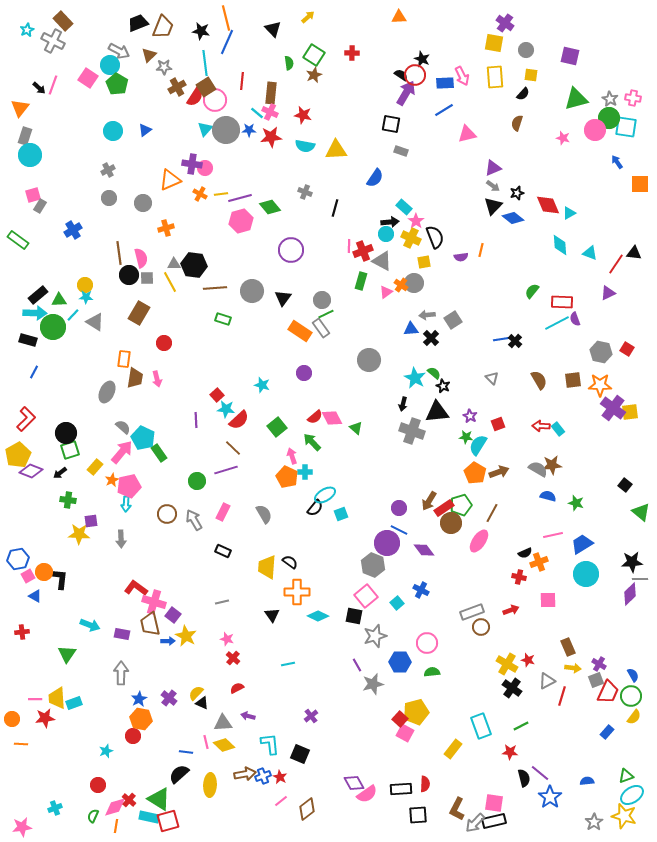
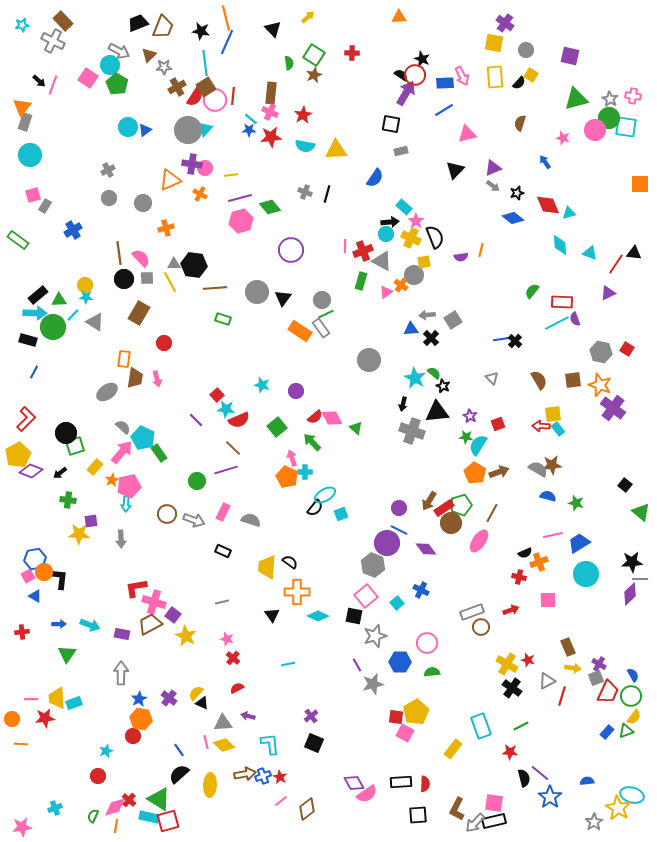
cyan star at (27, 30): moved 5 px left, 5 px up; rotated 16 degrees clockwise
yellow square at (531, 75): rotated 24 degrees clockwise
red line at (242, 81): moved 9 px left, 15 px down
black arrow at (39, 88): moved 7 px up
black semicircle at (523, 94): moved 4 px left, 11 px up
pink cross at (633, 98): moved 2 px up
orange triangle at (20, 108): moved 2 px right, 1 px up
cyan line at (257, 113): moved 6 px left, 6 px down
red star at (303, 115): rotated 30 degrees clockwise
brown semicircle at (517, 123): moved 3 px right
gray circle at (226, 130): moved 38 px left
cyan circle at (113, 131): moved 15 px right, 4 px up
gray rectangle at (25, 136): moved 14 px up
gray rectangle at (401, 151): rotated 32 degrees counterclockwise
blue arrow at (617, 162): moved 72 px left
yellow line at (221, 194): moved 10 px right, 19 px up
gray rectangle at (40, 206): moved 5 px right
black triangle at (493, 206): moved 38 px left, 36 px up
black line at (335, 208): moved 8 px left, 14 px up
cyan triangle at (569, 213): rotated 16 degrees clockwise
pink line at (349, 246): moved 4 px left
pink semicircle at (141, 258): rotated 30 degrees counterclockwise
black circle at (129, 275): moved 5 px left, 4 px down
gray circle at (414, 283): moved 8 px up
gray circle at (252, 291): moved 5 px right, 1 px down
purple circle at (304, 373): moved 8 px left, 18 px down
orange star at (600, 385): rotated 20 degrees clockwise
gray ellipse at (107, 392): rotated 30 degrees clockwise
yellow square at (630, 412): moved 77 px left, 2 px down
purple line at (196, 420): rotated 42 degrees counterclockwise
red semicircle at (239, 420): rotated 20 degrees clockwise
green square at (70, 450): moved 5 px right, 4 px up
pink arrow at (292, 456): moved 2 px down
gray semicircle at (264, 514): moved 13 px left, 6 px down; rotated 42 degrees counterclockwise
gray arrow at (194, 520): rotated 140 degrees clockwise
blue trapezoid at (582, 544): moved 3 px left, 1 px up
purple diamond at (424, 550): moved 2 px right, 1 px up
blue hexagon at (18, 559): moved 17 px right
red L-shape at (136, 588): rotated 45 degrees counterclockwise
brown trapezoid at (150, 624): rotated 75 degrees clockwise
blue arrow at (168, 641): moved 109 px left, 17 px up
gray square at (596, 680): moved 2 px up
pink line at (35, 699): moved 4 px left
yellow pentagon at (416, 712): rotated 15 degrees counterclockwise
red square at (400, 719): moved 4 px left, 2 px up; rotated 35 degrees counterclockwise
blue line at (186, 752): moved 7 px left, 2 px up; rotated 48 degrees clockwise
black square at (300, 754): moved 14 px right, 11 px up
green triangle at (626, 776): moved 45 px up
red circle at (98, 785): moved 9 px up
black rectangle at (401, 789): moved 7 px up
cyan ellipse at (632, 795): rotated 50 degrees clockwise
yellow star at (624, 816): moved 6 px left, 8 px up; rotated 15 degrees clockwise
